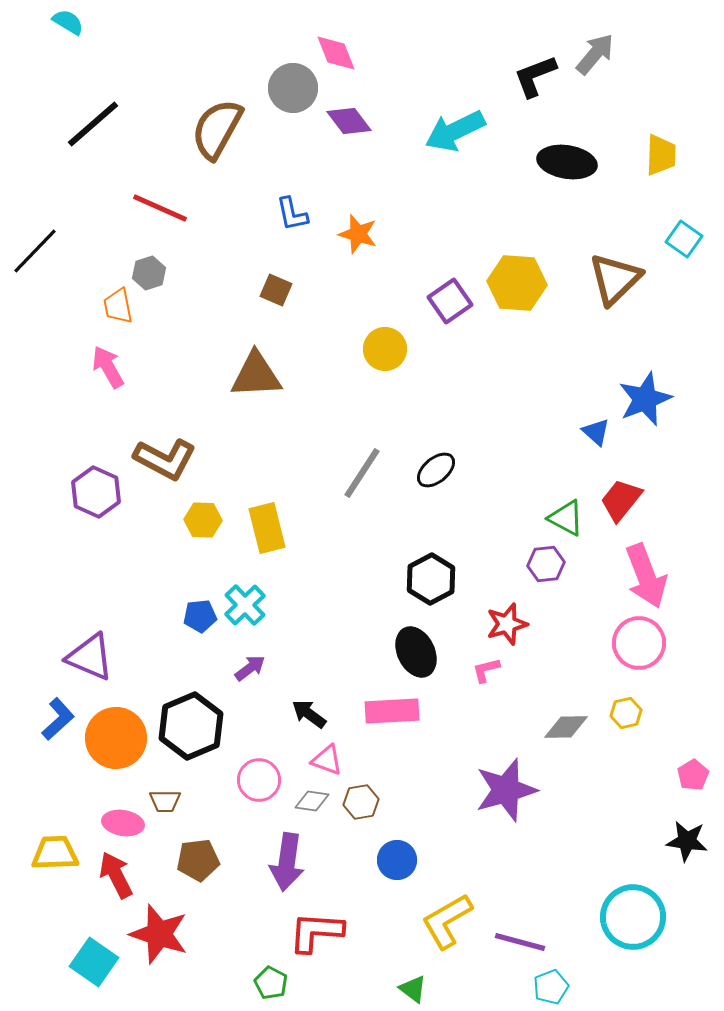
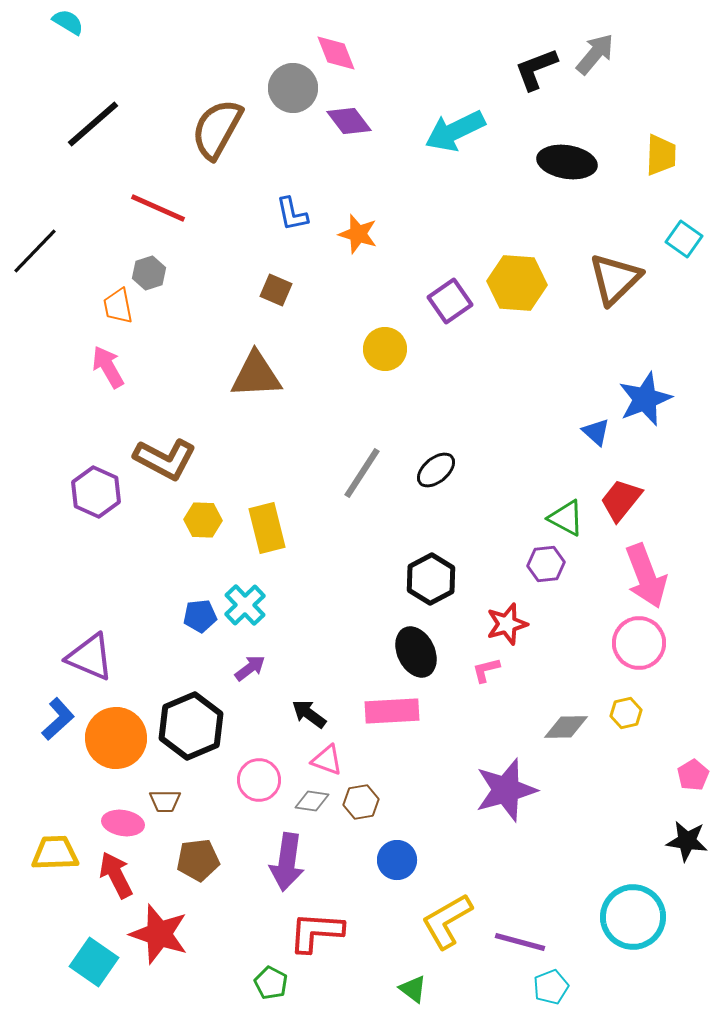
black L-shape at (535, 76): moved 1 px right, 7 px up
red line at (160, 208): moved 2 px left
